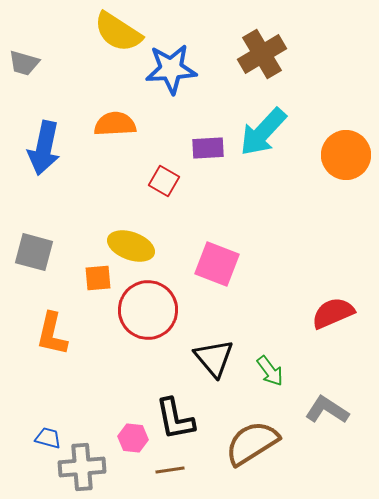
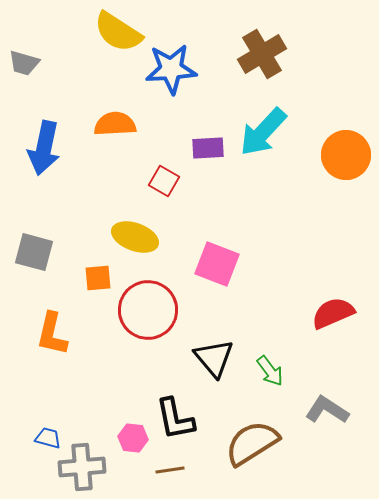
yellow ellipse: moved 4 px right, 9 px up
